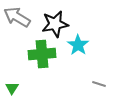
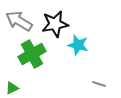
gray arrow: moved 2 px right, 4 px down
cyan star: rotated 20 degrees counterclockwise
green cross: moved 10 px left; rotated 24 degrees counterclockwise
green triangle: rotated 32 degrees clockwise
